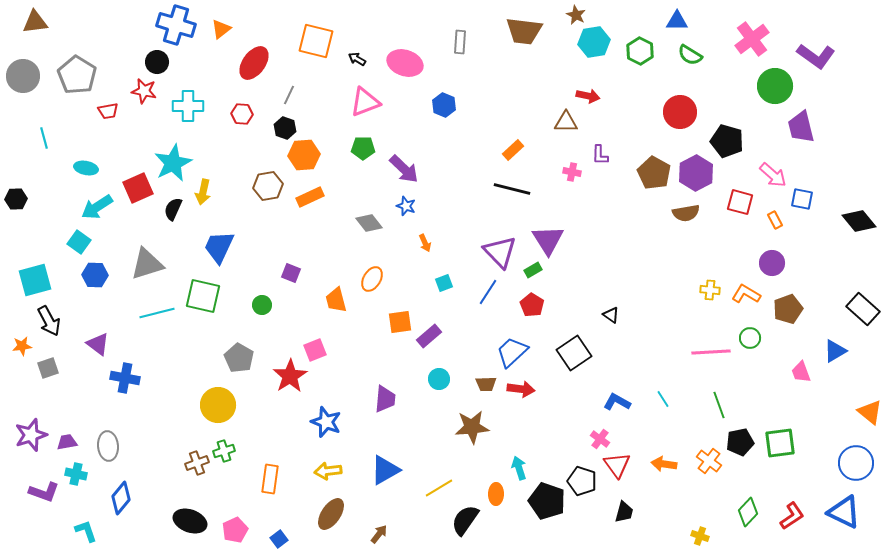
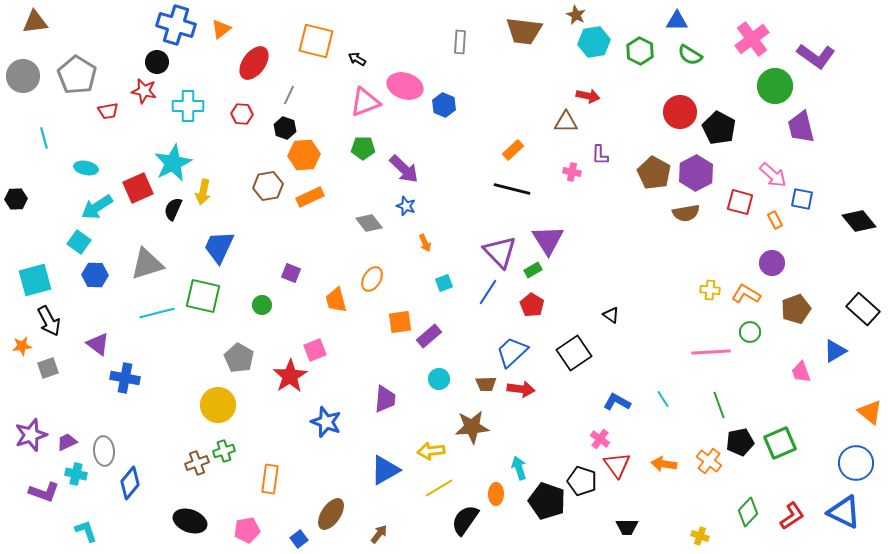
pink ellipse at (405, 63): moved 23 px down
black pentagon at (727, 141): moved 8 px left, 13 px up; rotated 12 degrees clockwise
brown pentagon at (788, 309): moved 8 px right
green circle at (750, 338): moved 6 px up
purple trapezoid at (67, 442): rotated 15 degrees counterclockwise
green square at (780, 443): rotated 16 degrees counterclockwise
gray ellipse at (108, 446): moved 4 px left, 5 px down
yellow arrow at (328, 471): moved 103 px right, 20 px up
blue diamond at (121, 498): moved 9 px right, 15 px up
black trapezoid at (624, 512): moved 3 px right, 15 px down; rotated 75 degrees clockwise
pink pentagon at (235, 530): moved 12 px right; rotated 15 degrees clockwise
blue square at (279, 539): moved 20 px right
